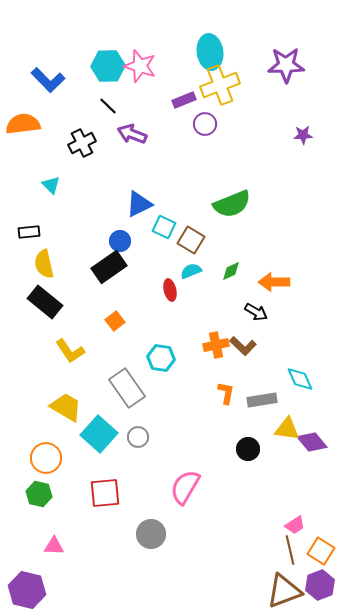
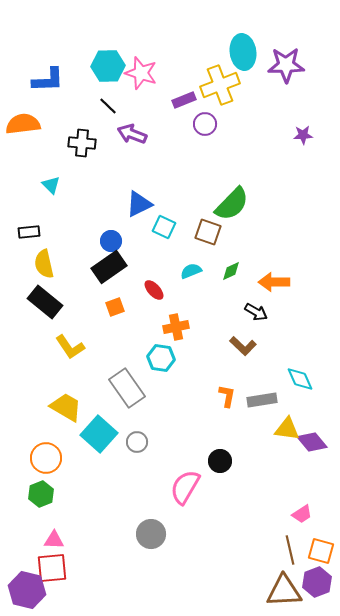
cyan ellipse at (210, 52): moved 33 px right
pink star at (140, 66): moved 1 px right, 7 px down
blue L-shape at (48, 80): rotated 48 degrees counterclockwise
black cross at (82, 143): rotated 32 degrees clockwise
green semicircle at (232, 204): rotated 24 degrees counterclockwise
brown square at (191, 240): moved 17 px right, 8 px up; rotated 12 degrees counterclockwise
blue circle at (120, 241): moved 9 px left
red ellipse at (170, 290): moved 16 px left; rotated 30 degrees counterclockwise
orange square at (115, 321): moved 14 px up; rotated 18 degrees clockwise
orange cross at (216, 345): moved 40 px left, 18 px up
yellow L-shape at (70, 351): moved 4 px up
orange L-shape at (226, 393): moved 1 px right, 3 px down
gray circle at (138, 437): moved 1 px left, 5 px down
black circle at (248, 449): moved 28 px left, 12 px down
red square at (105, 493): moved 53 px left, 75 px down
green hexagon at (39, 494): moved 2 px right; rotated 25 degrees clockwise
pink trapezoid at (295, 525): moved 7 px right, 11 px up
pink triangle at (54, 546): moved 6 px up
orange square at (321, 551): rotated 16 degrees counterclockwise
purple hexagon at (320, 585): moved 3 px left, 3 px up
brown triangle at (284, 591): rotated 18 degrees clockwise
